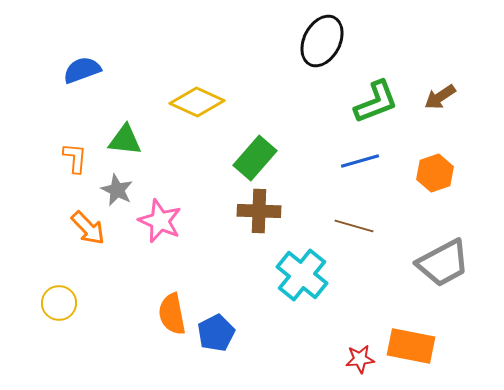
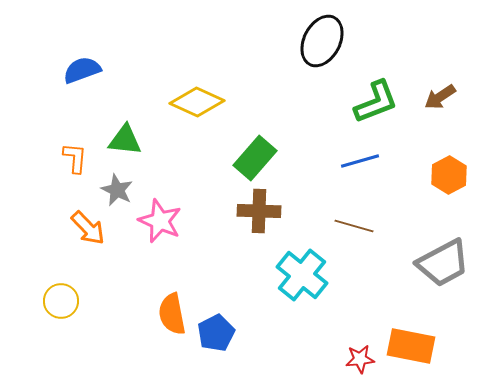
orange hexagon: moved 14 px right, 2 px down; rotated 9 degrees counterclockwise
yellow circle: moved 2 px right, 2 px up
